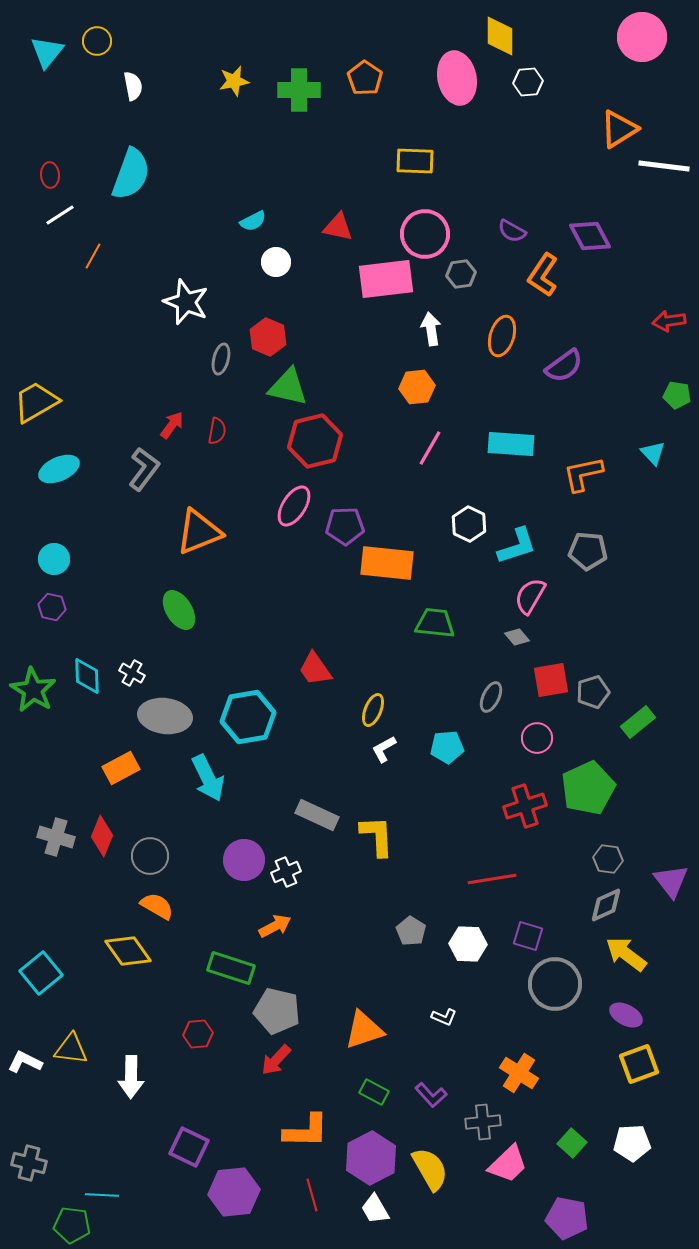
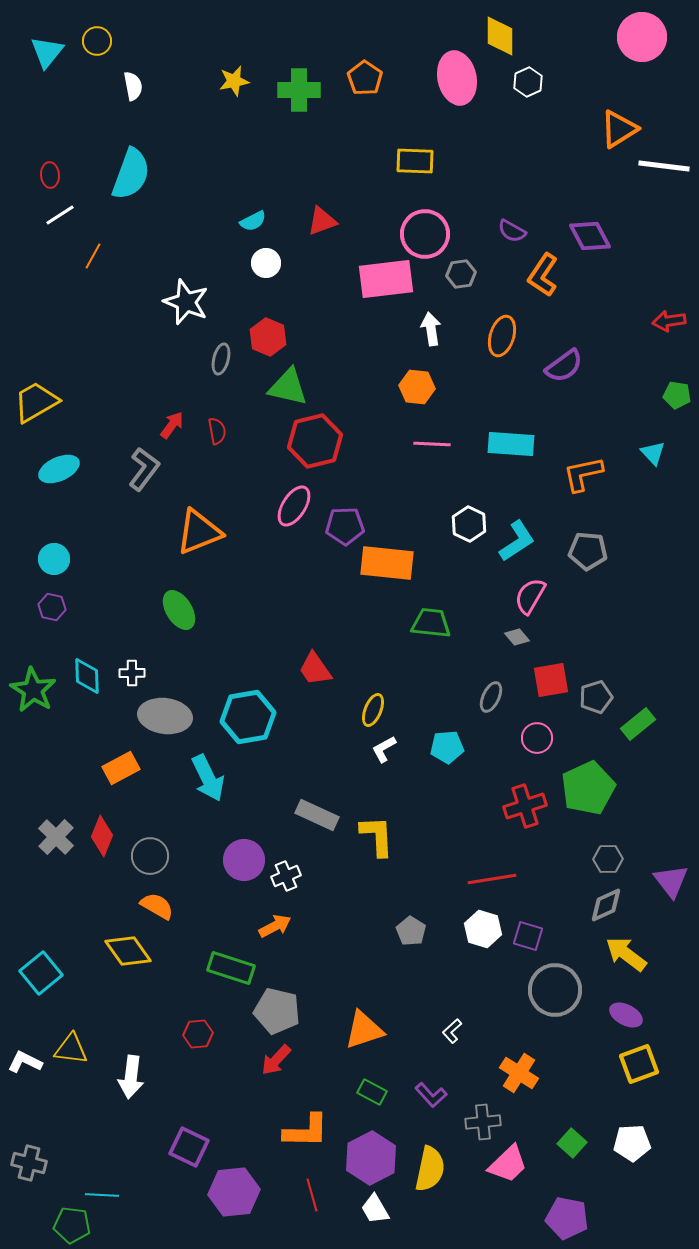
white hexagon at (528, 82): rotated 20 degrees counterclockwise
red triangle at (338, 227): moved 16 px left, 6 px up; rotated 32 degrees counterclockwise
white circle at (276, 262): moved 10 px left, 1 px down
orange hexagon at (417, 387): rotated 12 degrees clockwise
red semicircle at (217, 431): rotated 20 degrees counterclockwise
pink line at (430, 448): moved 2 px right, 4 px up; rotated 63 degrees clockwise
cyan L-shape at (517, 546): moved 5 px up; rotated 15 degrees counterclockwise
green trapezoid at (435, 623): moved 4 px left
white cross at (132, 673): rotated 30 degrees counterclockwise
gray pentagon at (593, 692): moved 3 px right, 5 px down
green rectangle at (638, 722): moved 2 px down
gray cross at (56, 837): rotated 27 degrees clockwise
gray hexagon at (608, 859): rotated 8 degrees counterclockwise
white cross at (286, 872): moved 4 px down
white hexagon at (468, 944): moved 15 px right, 15 px up; rotated 15 degrees clockwise
gray circle at (555, 984): moved 6 px down
white L-shape at (444, 1017): moved 8 px right, 14 px down; rotated 115 degrees clockwise
white arrow at (131, 1077): rotated 6 degrees clockwise
green rectangle at (374, 1092): moved 2 px left
yellow semicircle at (430, 1169): rotated 42 degrees clockwise
